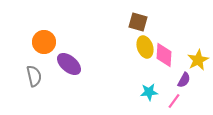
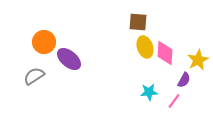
brown square: rotated 12 degrees counterclockwise
pink diamond: moved 1 px right, 2 px up
purple ellipse: moved 5 px up
gray semicircle: rotated 110 degrees counterclockwise
